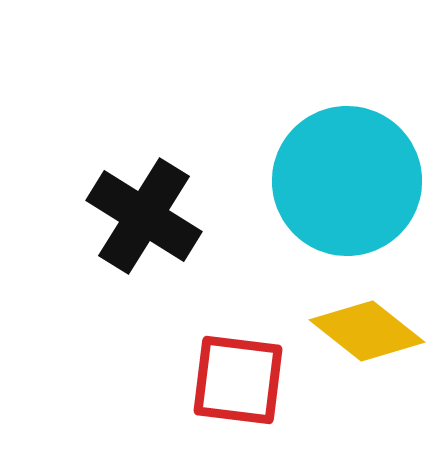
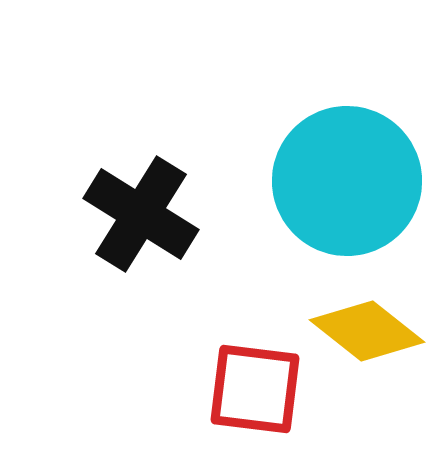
black cross: moved 3 px left, 2 px up
red square: moved 17 px right, 9 px down
